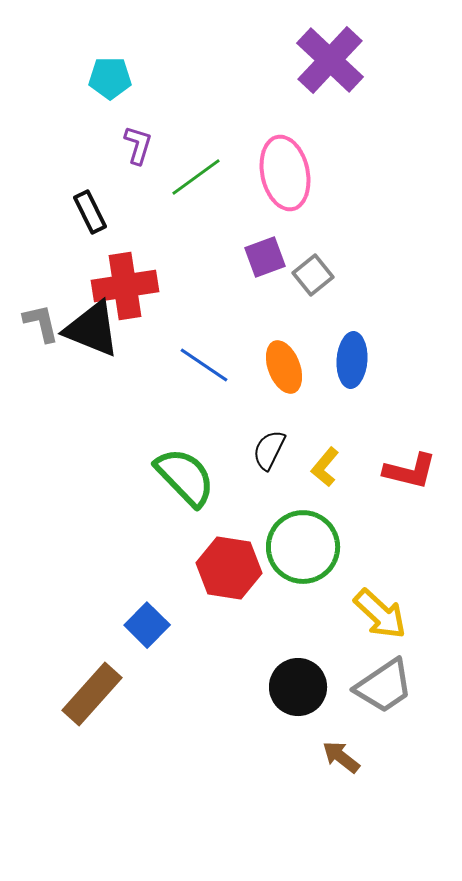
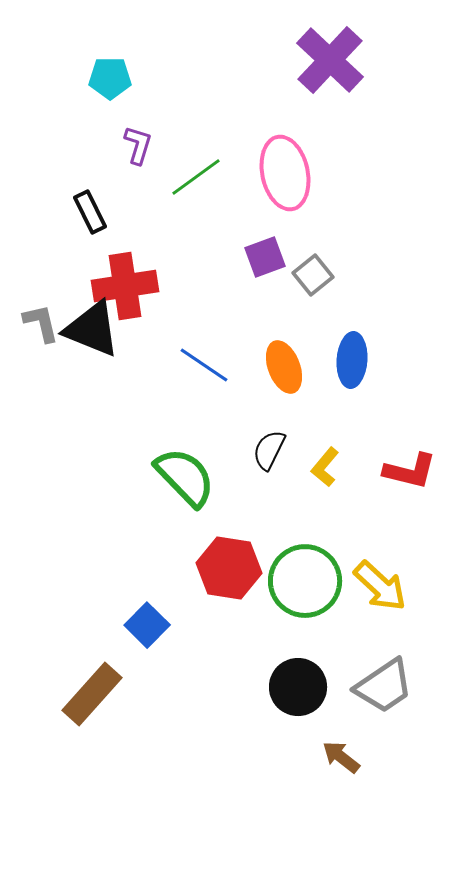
green circle: moved 2 px right, 34 px down
yellow arrow: moved 28 px up
